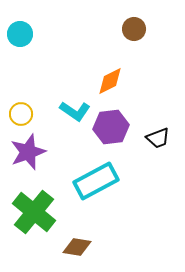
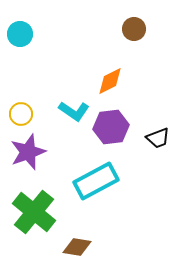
cyan L-shape: moved 1 px left
